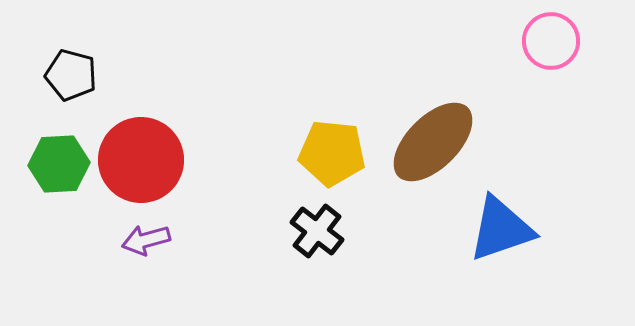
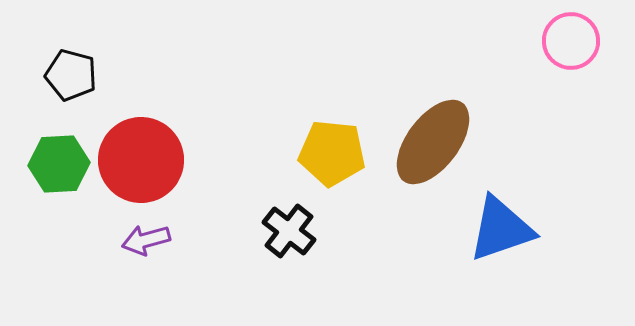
pink circle: moved 20 px right
brown ellipse: rotated 8 degrees counterclockwise
black cross: moved 28 px left
